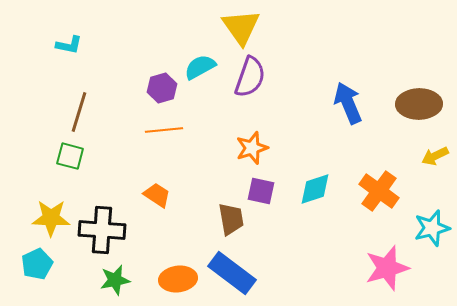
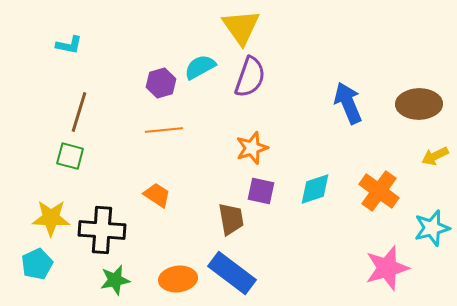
purple hexagon: moved 1 px left, 5 px up
